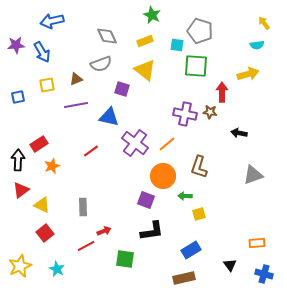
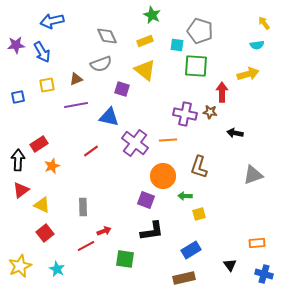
black arrow at (239, 133): moved 4 px left
orange line at (167, 144): moved 1 px right, 4 px up; rotated 36 degrees clockwise
